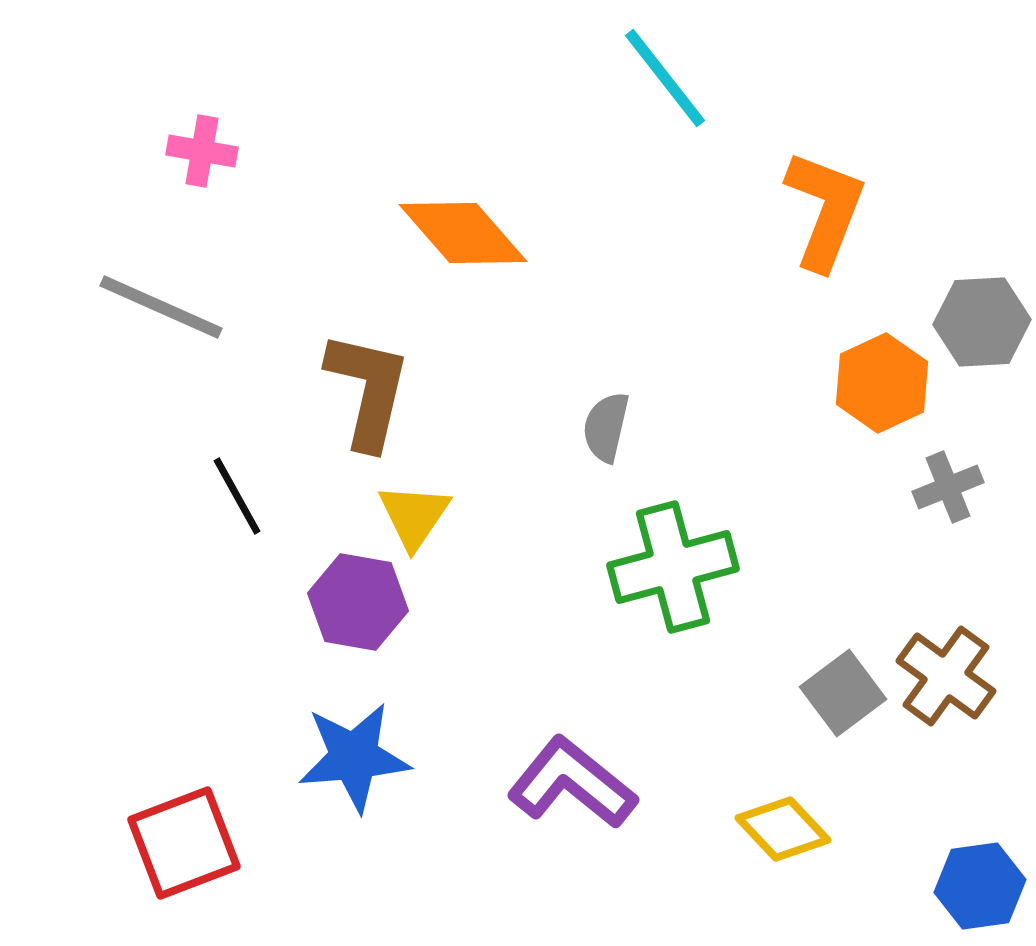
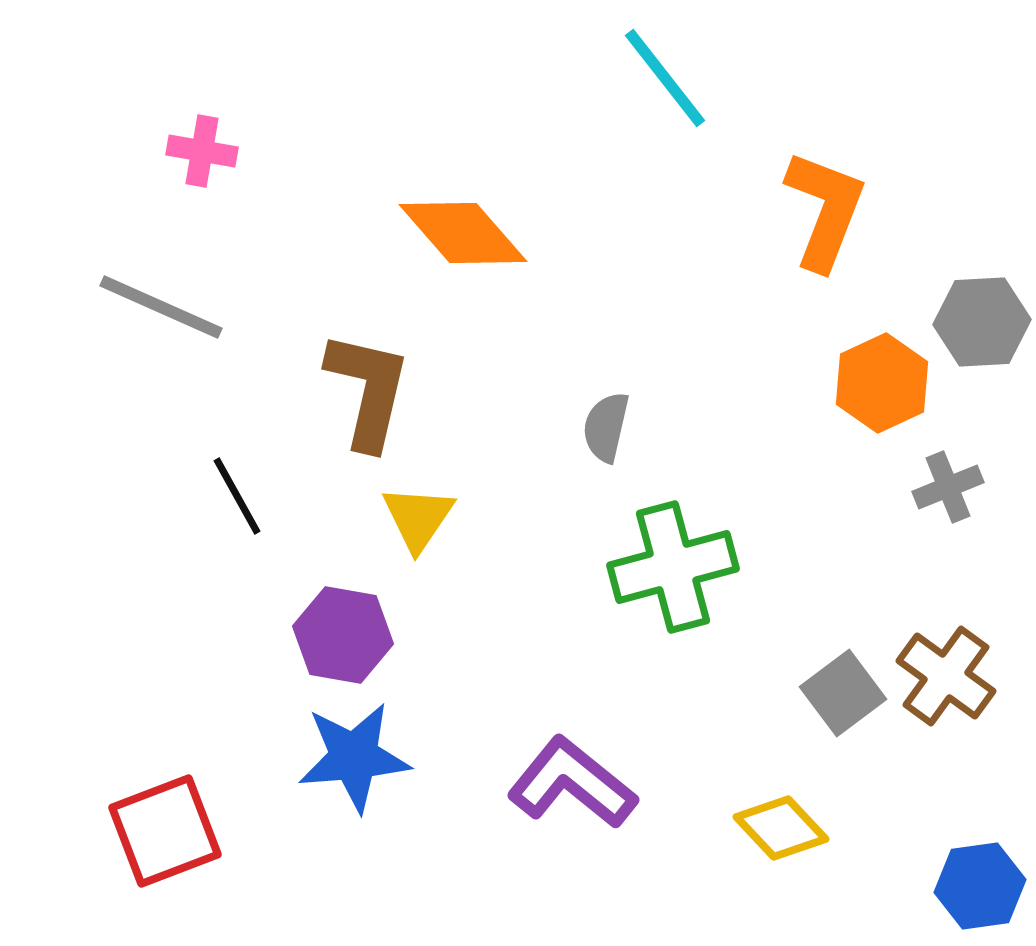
yellow triangle: moved 4 px right, 2 px down
purple hexagon: moved 15 px left, 33 px down
yellow diamond: moved 2 px left, 1 px up
red square: moved 19 px left, 12 px up
